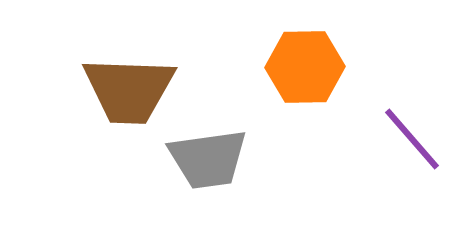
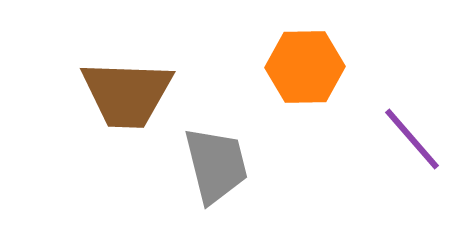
brown trapezoid: moved 2 px left, 4 px down
gray trapezoid: moved 8 px right, 6 px down; rotated 96 degrees counterclockwise
